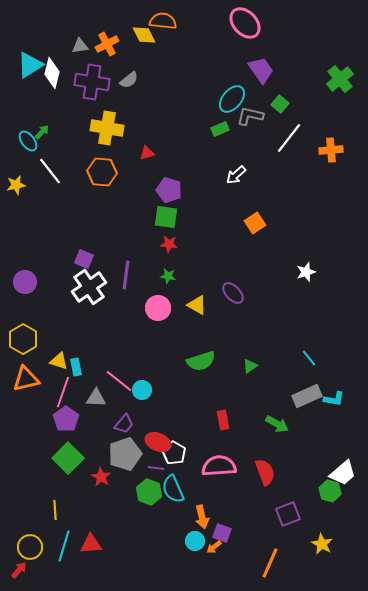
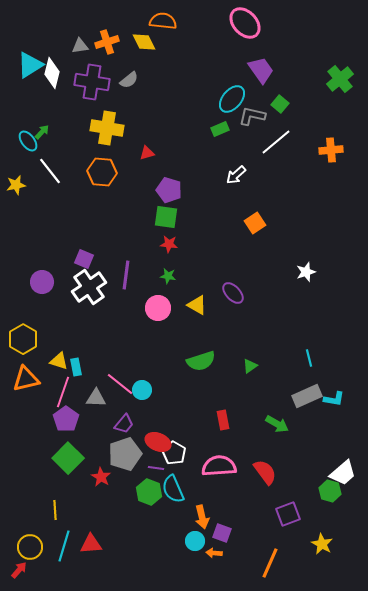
yellow diamond at (144, 35): moved 7 px down
orange cross at (107, 44): moved 2 px up; rotated 10 degrees clockwise
gray L-shape at (250, 116): moved 2 px right
white line at (289, 138): moved 13 px left, 4 px down; rotated 12 degrees clockwise
purple circle at (25, 282): moved 17 px right
cyan line at (309, 358): rotated 24 degrees clockwise
pink line at (119, 381): moved 1 px right, 3 px down
red semicircle at (265, 472): rotated 16 degrees counterclockwise
orange arrow at (214, 547): moved 6 px down; rotated 42 degrees clockwise
